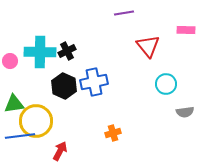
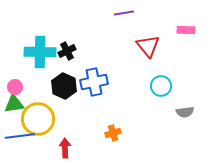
pink circle: moved 5 px right, 26 px down
cyan circle: moved 5 px left, 2 px down
yellow circle: moved 2 px right, 2 px up
red arrow: moved 5 px right, 3 px up; rotated 30 degrees counterclockwise
